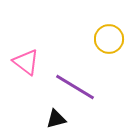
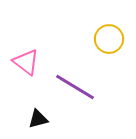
black triangle: moved 18 px left
